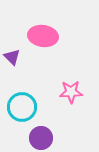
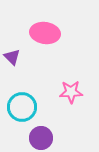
pink ellipse: moved 2 px right, 3 px up
